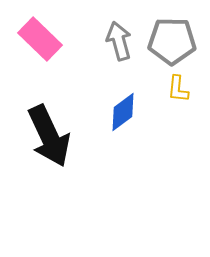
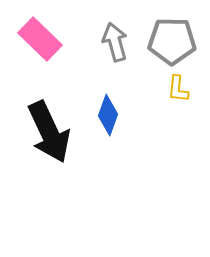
gray arrow: moved 4 px left, 1 px down
blue diamond: moved 15 px left, 3 px down; rotated 33 degrees counterclockwise
black arrow: moved 4 px up
